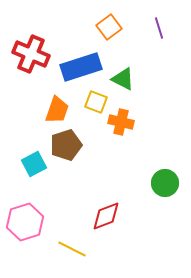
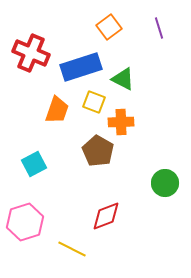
red cross: moved 1 px up
yellow square: moved 2 px left
orange cross: rotated 15 degrees counterclockwise
brown pentagon: moved 32 px right, 6 px down; rotated 24 degrees counterclockwise
